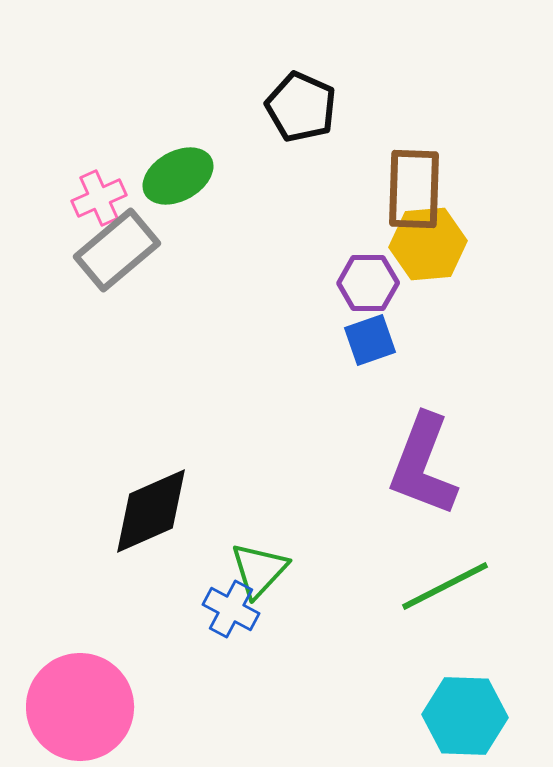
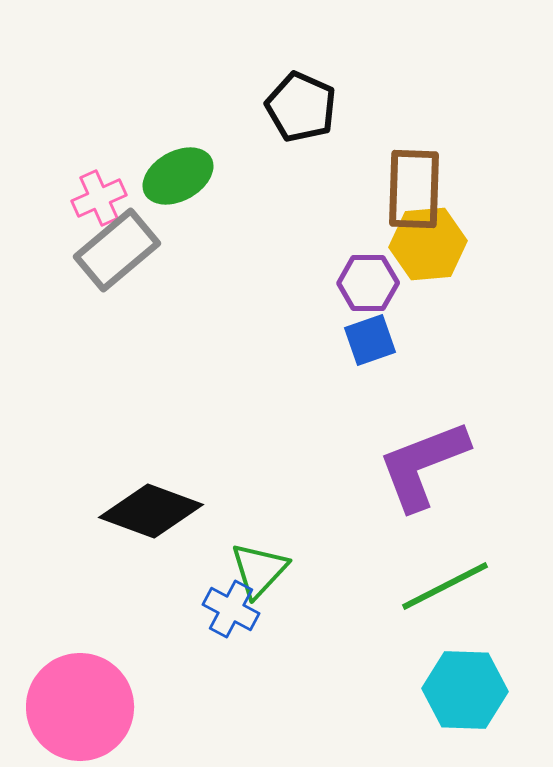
purple L-shape: rotated 48 degrees clockwise
black diamond: rotated 44 degrees clockwise
cyan hexagon: moved 26 px up
